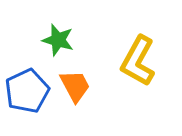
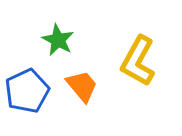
green star: rotated 12 degrees clockwise
orange trapezoid: moved 7 px right; rotated 12 degrees counterclockwise
